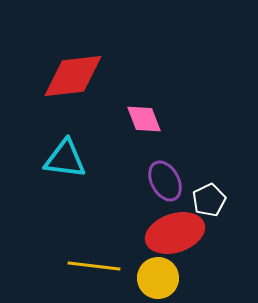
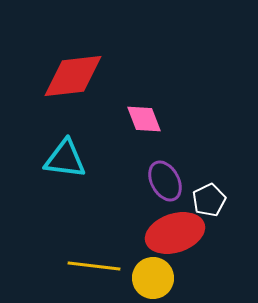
yellow circle: moved 5 px left
